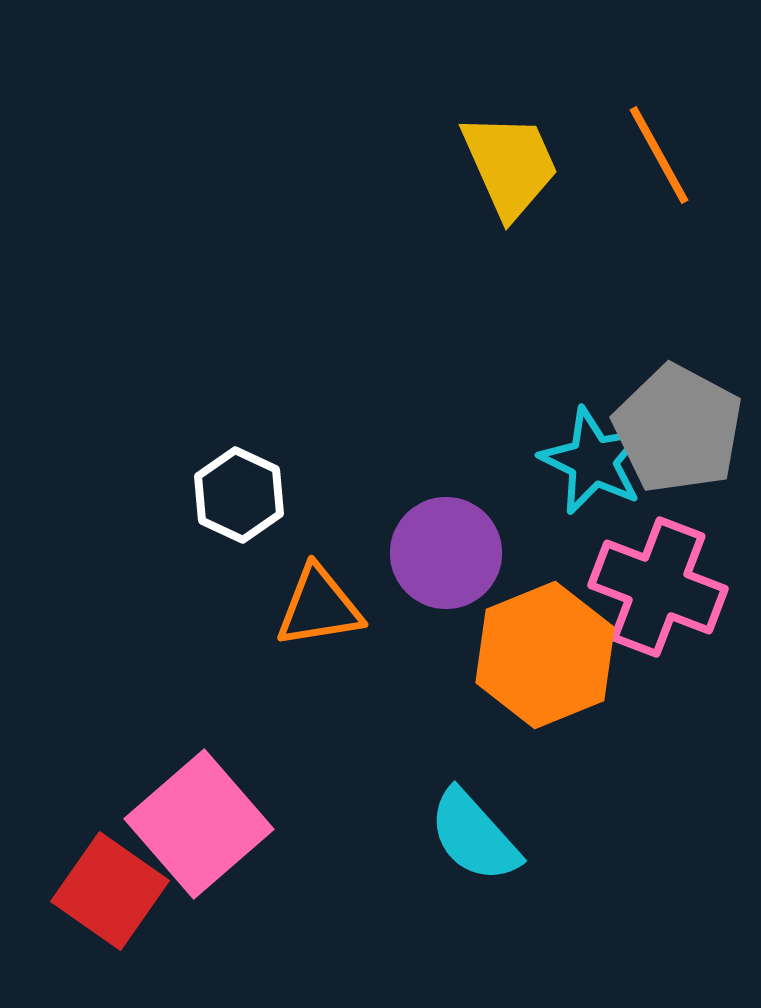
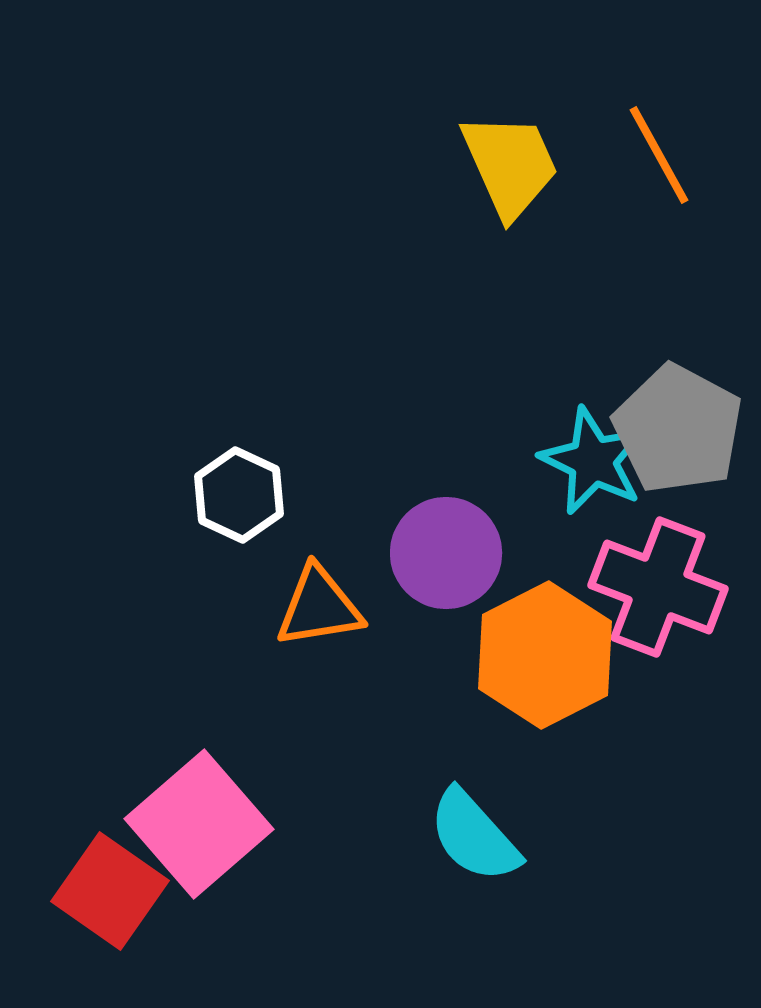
orange hexagon: rotated 5 degrees counterclockwise
